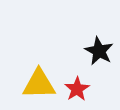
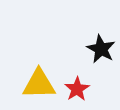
black star: moved 2 px right, 2 px up
